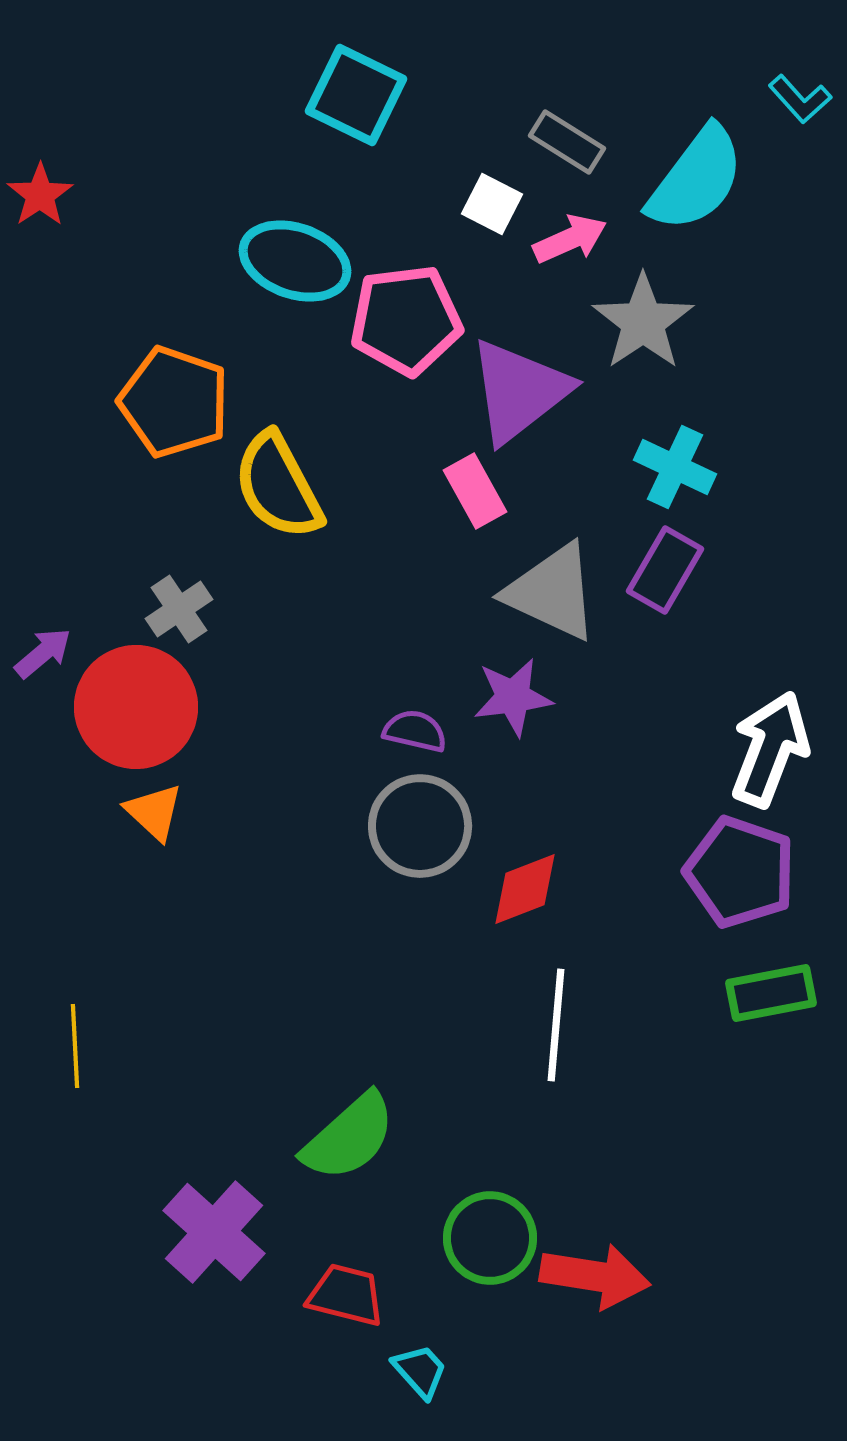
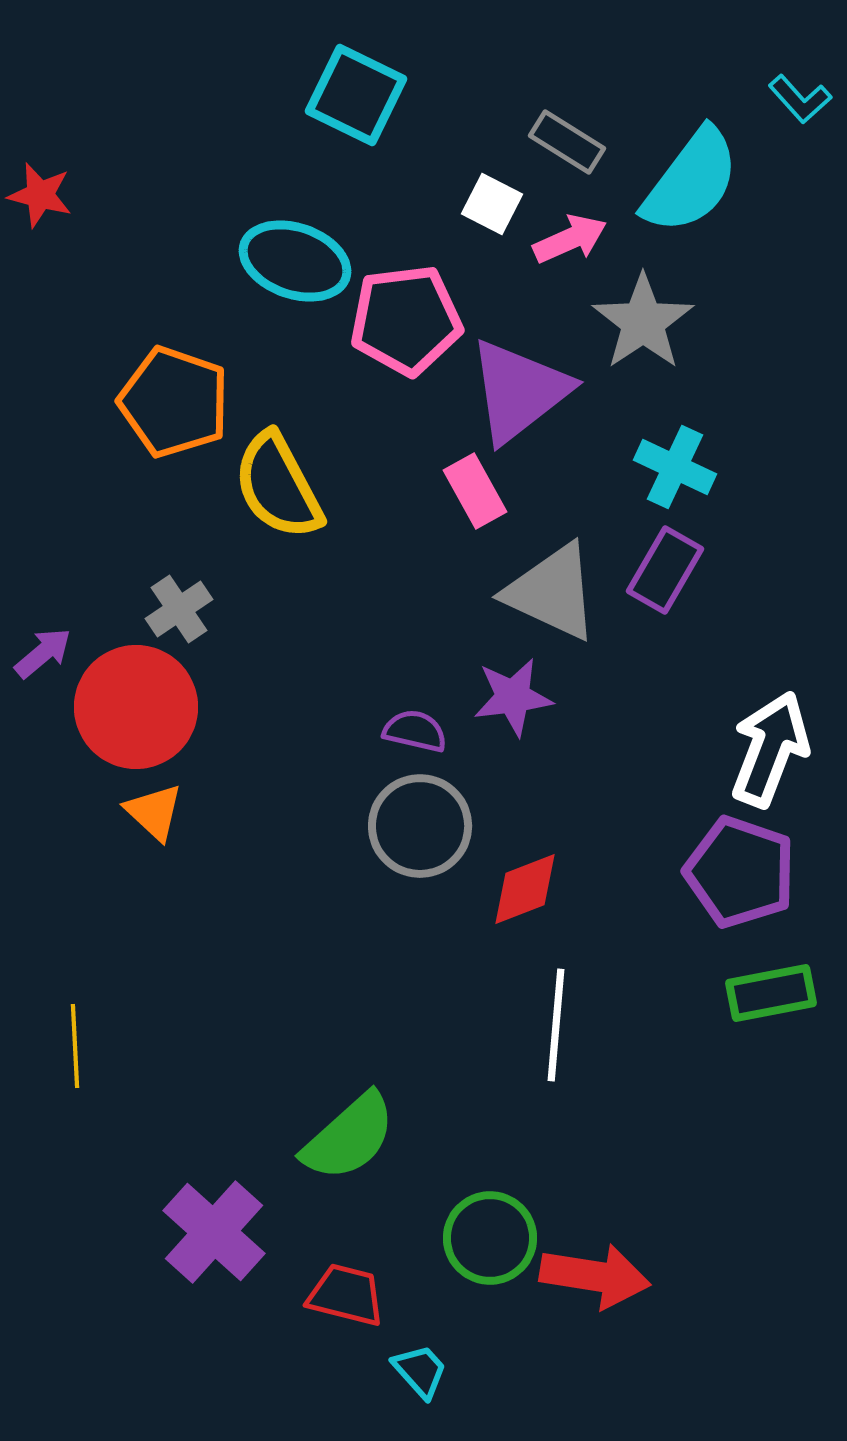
cyan semicircle: moved 5 px left, 2 px down
red star: rotated 24 degrees counterclockwise
